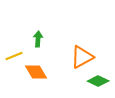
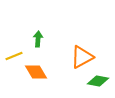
green diamond: rotated 15 degrees counterclockwise
